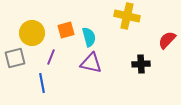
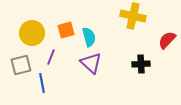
yellow cross: moved 6 px right
gray square: moved 6 px right, 7 px down
purple triangle: rotated 30 degrees clockwise
